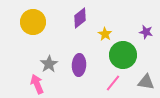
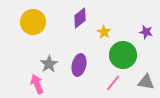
yellow star: moved 1 px left, 2 px up
purple ellipse: rotated 10 degrees clockwise
